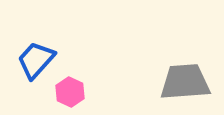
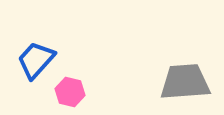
pink hexagon: rotated 12 degrees counterclockwise
